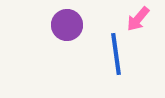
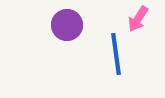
pink arrow: rotated 8 degrees counterclockwise
